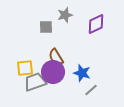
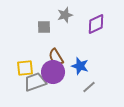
gray square: moved 2 px left
blue star: moved 2 px left, 7 px up
gray line: moved 2 px left, 3 px up
